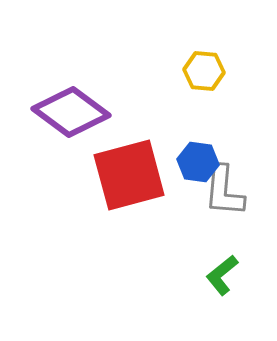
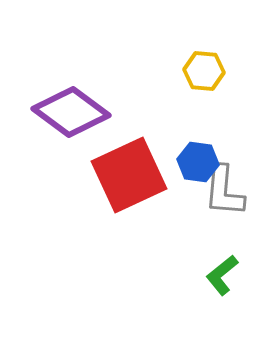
red square: rotated 10 degrees counterclockwise
